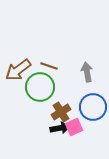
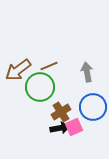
brown line: rotated 42 degrees counterclockwise
